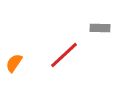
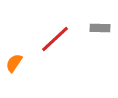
red line: moved 9 px left, 16 px up
